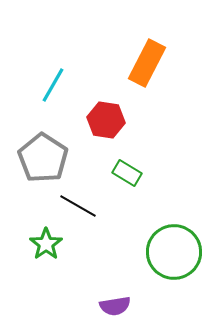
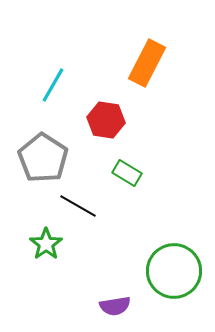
green circle: moved 19 px down
